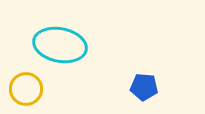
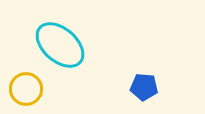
cyan ellipse: rotated 30 degrees clockwise
